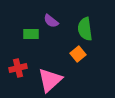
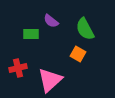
green semicircle: rotated 20 degrees counterclockwise
orange square: rotated 21 degrees counterclockwise
